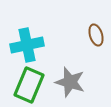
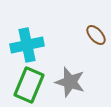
brown ellipse: rotated 25 degrees counterclockwise
